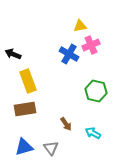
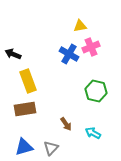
pink cross: moved 2 px down
gray triangle: rotated 21 degrees clockwise
